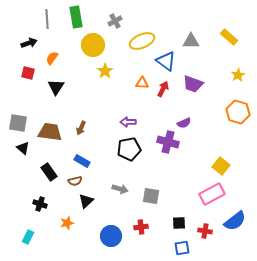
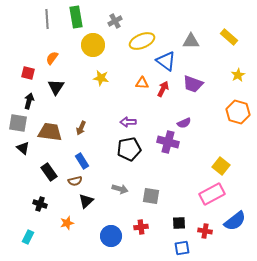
black arrow at (29, 43): moved 58 px down; rotated 56 degrees counterclockwise
yellow star at (105, 71): moved 4 px left, 7 px down; rotated 28 degrees counterclockwise
blue rectangle at (82, 161): rotated 28 degrees clockwise
